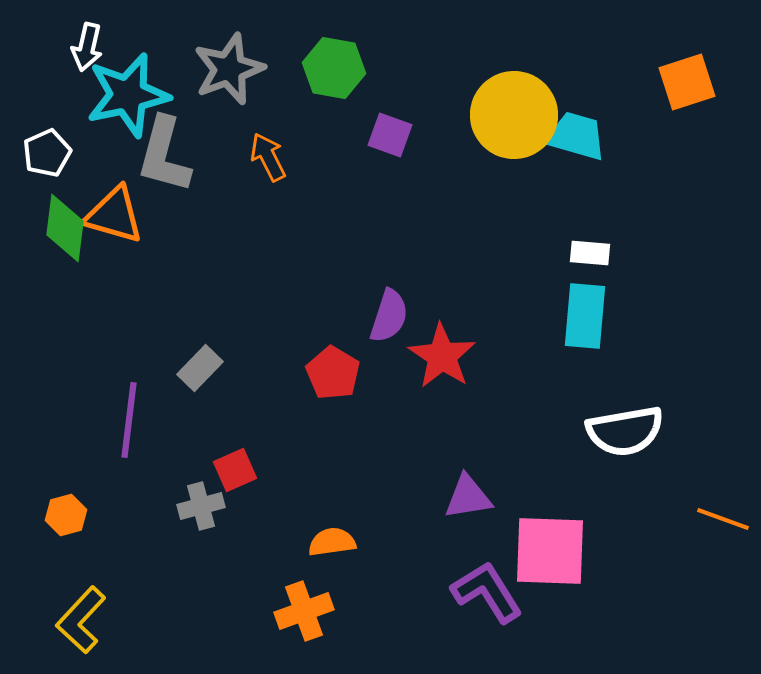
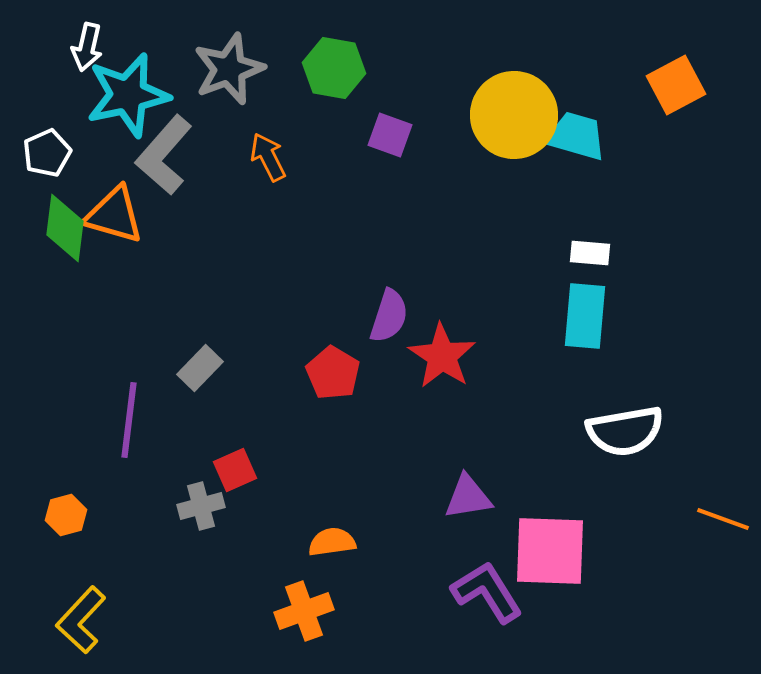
orange square: moved 11 px left, 3 px down; rotated 10 degrees counterclockwise
gray L-shape: rotated 26 degrees clockwise
